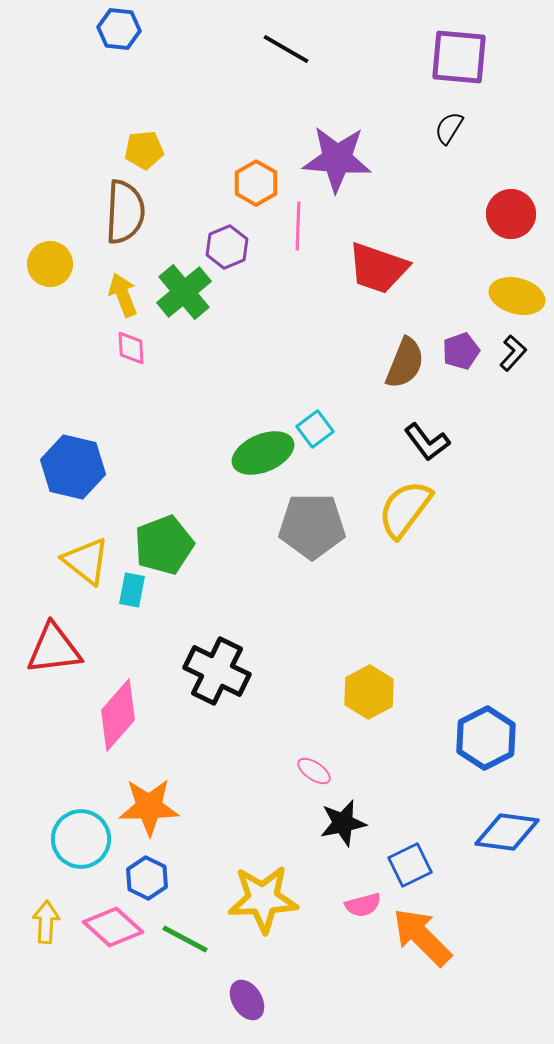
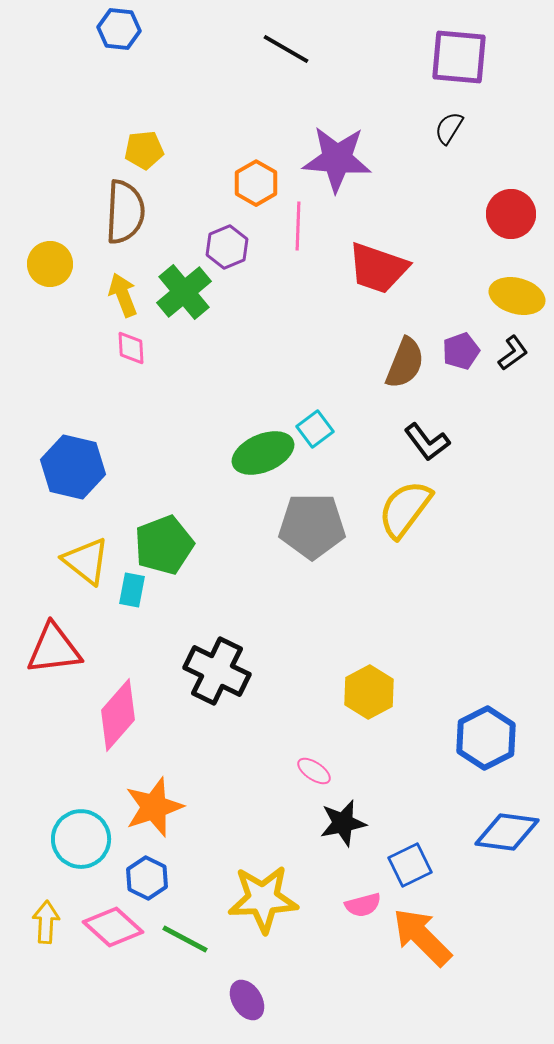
black L-shape at (513, 353): rotated 12 degrees clockwise
orange star at (149, 807): moved 5 px right; rotated 18 degrees counterclockwise
